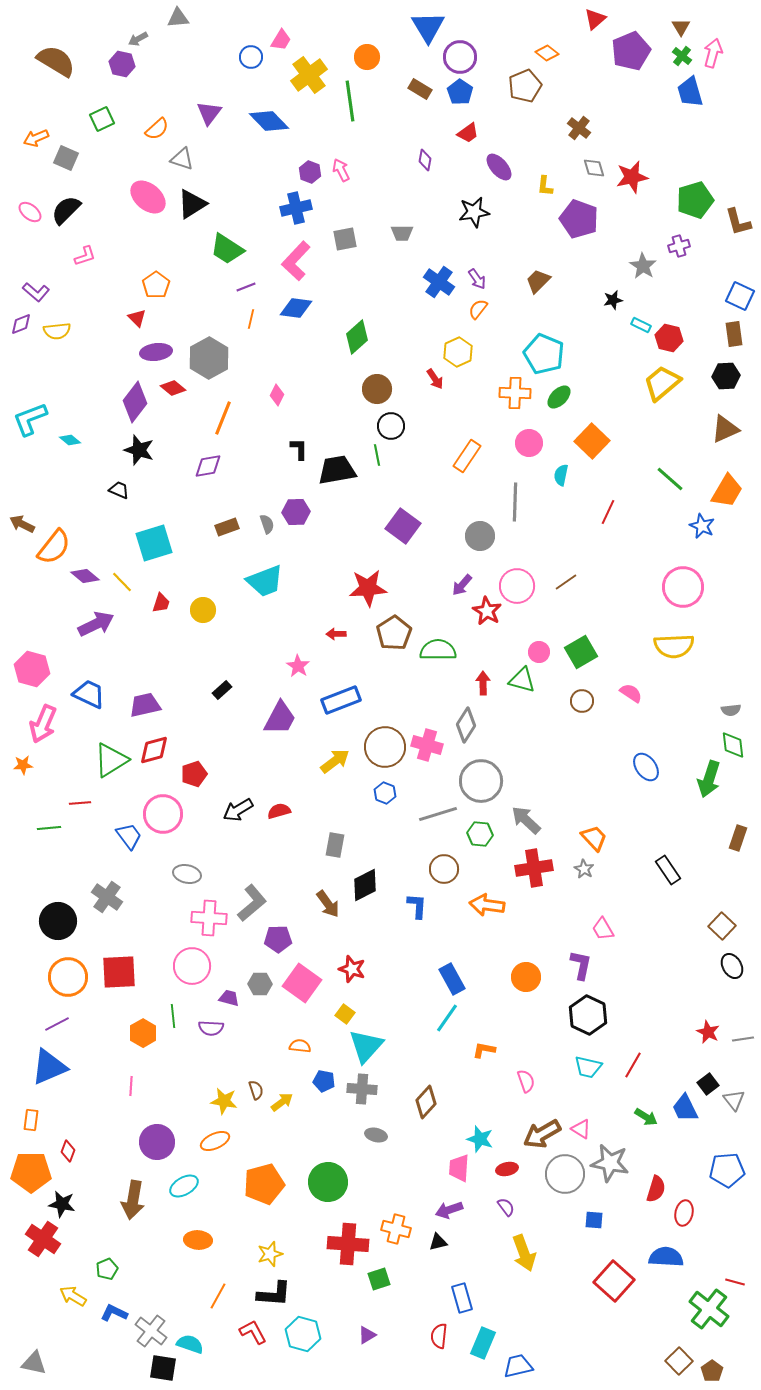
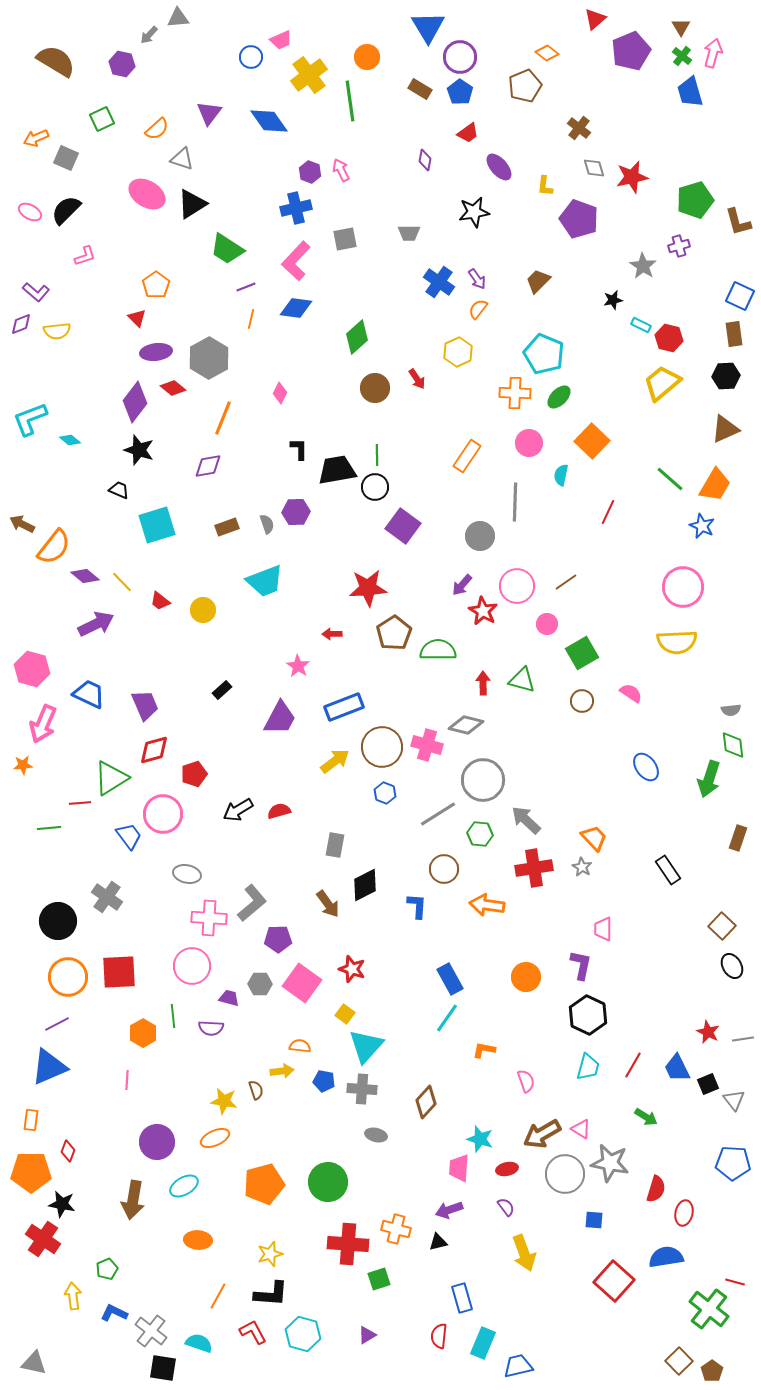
gray arrow at (138, 39): moved 11 px right, 4 px up; rotated 18 degrees counterclockwise
pink trapezoid at (281, 40): rotated 35 degrees clockwise
blue diamond at (269, 121): rotated 9 degrees clockwise
pink ellipse at (148, 197): moved 1 px left, 3 px up; rotated 9 degrees counterclockwise
pink ellipse at (30, 212): rotated 10 degrees counterclockwise
gray trapezoid at (402, 233): moved 7 px right
red arrow at (435, 379): moved 18 px left
brown circle at (377, 389): moved 2 px left, 1 px up
pink diamond at (277, 395): moved 3 px right, 2 px up
black circle at (391, 426): moved 16 px left, 61 px down
green line at (377, 455): rotated 10 degrees clockwise
orange trapezoid at (727, 491): moved 12 px left, 6 px up
cyan square at (154, 543): moved 3 px right, 18 px up
red trapezoid at (161, 603): moved 1 px left, 2 px up; rotated 110 degrees clockwise
red star at (487, 611): moved 4 px left
red arrow at (336, 634): moved 4 px left
yellow semicircle at (674, 646): moved 3 px right, 4 px up
pink circle at (539, 652): moved 8 px right, 28 px up
green square at (581, 652): moved 1 px right, 1 px down
blue rectangle at (341, 700): moved 3 px right, 7 px down
purple trapezoid at (145, 705): rotated 80 degrees clockwise
gray diamond at (466, 725): rotated 72 degrees clockwise
brown circle at (385, 747): moved 3 px left
green triangle at (111, 760): moved 18 px down
gray circle at (481, 781): moved 2 px right, 1 px up
gray line at (438, 814): rotated 15 degrees counterclockwise
gray star at (584, 869): moved 2 px left, 2 px up
pink trapezoid at (603, 929): rotated 30 degrees clockwise
blue rectangle at (452, 979): moved 2 px left
cyan trapezoid at (588, 1067): rotated 88 degrees counterclockwise
black square at (708, 1084): rotated 15 degrees clockwise
pink line at (131, 1086): moved 4 px left, 6 px up
yellow arrow at (282, 1102): moved 31 px up; rotated 30 degrees clockwise
blue trapezoid at (685, 1108): moved 8 px left, 40 px up
orange ellipse at (215, 1141): moved 3 px up
blue pentagon at (727, 1170): moved 6 px right, 7 px up; rotated 8 degrees clockwise
blue semicircle at (666, 1257): rotated 12 degrees counterclockwise
black L-shape at (274, 1294): moved 3 px left
yellow arrow at (73, 1296): rotated 52 degrees clockwise
cyan semicircle at (190, 1344): moved 9 px right, 1 px up
